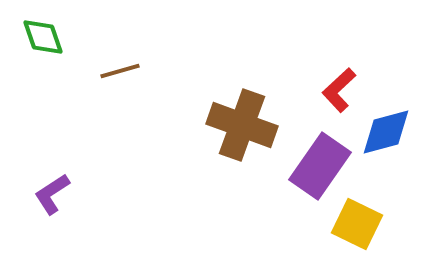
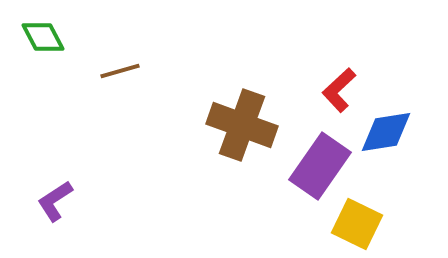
green diamond: rotated 9 degrees counterclockwise
blue diamond: rotated 6 degrees clockwise
purple L-shape: moved 3 px right, 7 px down
